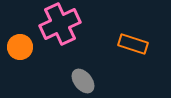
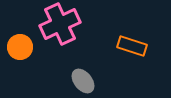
orange rectangle: moved 1 px left, 2 px down
